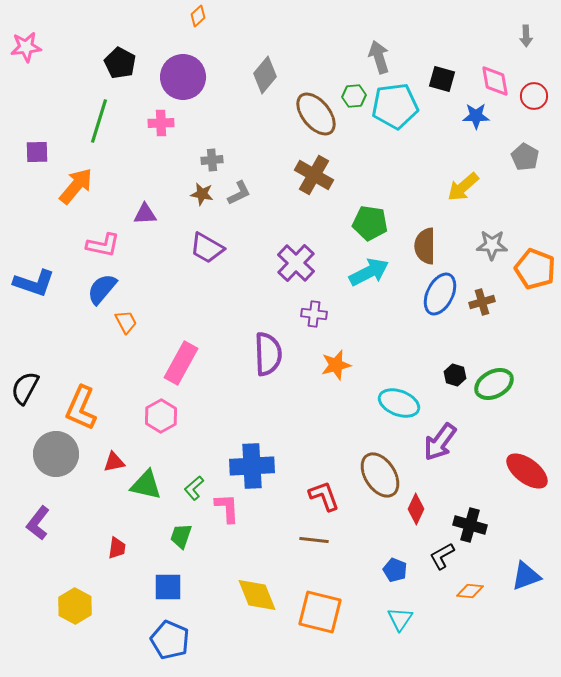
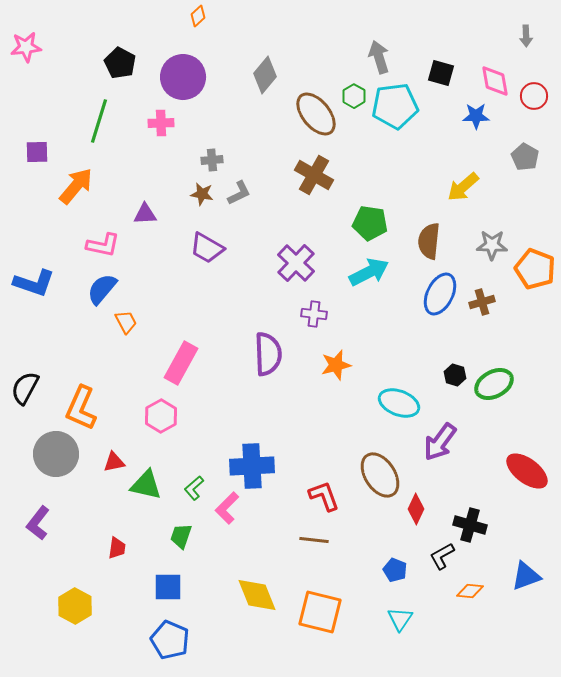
black square at (442, 79): moved 1 px left, 6 px up
green hexagon at (354, 96): rotated 25 degrees counterclockwise
brown semicircle at (425, 246): moved 4 px right, 5 px up; rotated 6 degrees clockwise
pink L-shape at (227, 508): rotated 132 degrees counterclockwise
